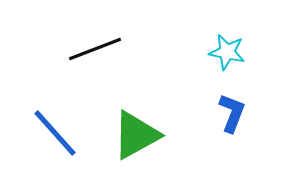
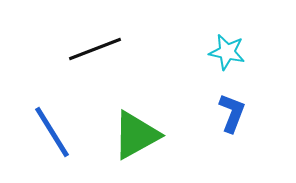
blue line: moved 3 px left, 1 px up; rotated 10 degrees clockwise
